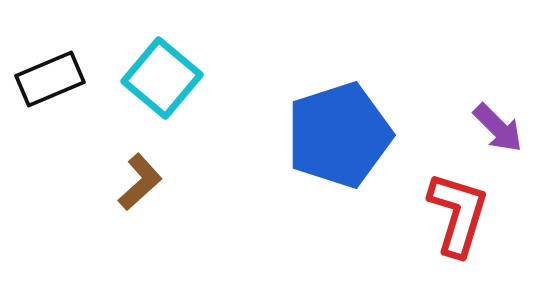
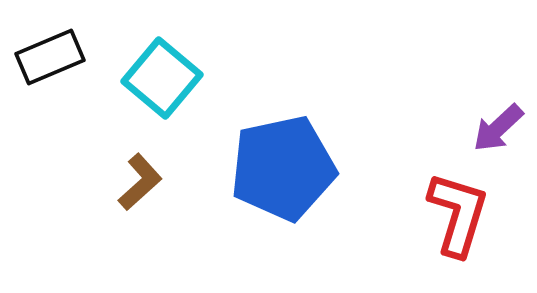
black rectangle: moved 22 px up
purple arrow: rotated 92 degrees clockwise
blue pentagon: moved 56 px left, 33 px down; rotated 6 degrees clockwise
